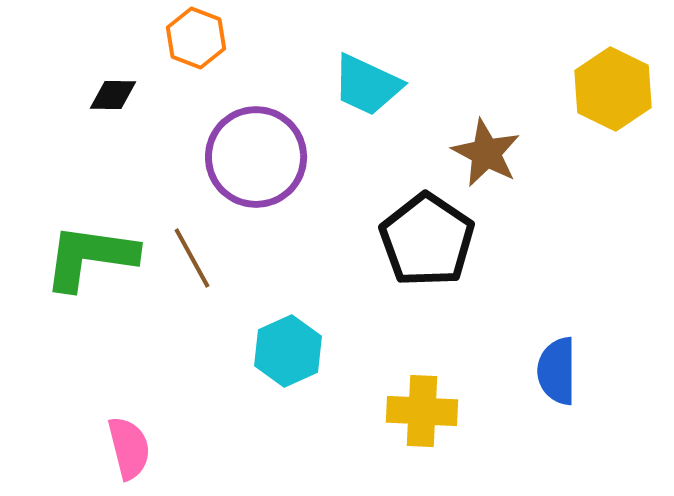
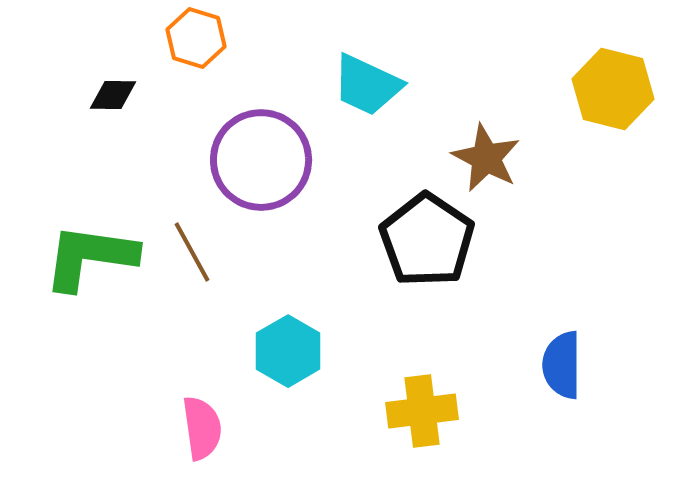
orange hexagon: rotated 4 degrees counterclockwise
yellow hexagon: rotated 12 degrees counterclockwise
brown star: moved 5 px down
purple circle: moved 5 px right, 3 px down
brown line: moved 6 px up
cyan hexagon: rotated 6 degrees counterclockwise
blue semicircle: moved 5 px right, 6 px up
yellow cross: rotated 10 degrees counterclockwise
pink semicircle: moved 73 px right, 20 px up; rotated 6 degrees clockwise
